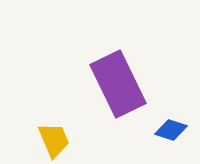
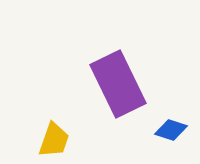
yellow trapezoid: rotated 42 degrees clockwise
